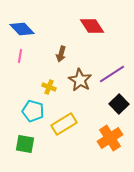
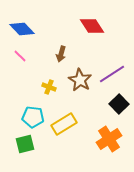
pink line: rotated 56 degrees counterclockwise
cyan pentagon: moved 6 px down; rotated 10 degrees counterclockwise
orange cross: moved 1 px left, 1 px down
green square: rotated 24 degrees counterclockwise
